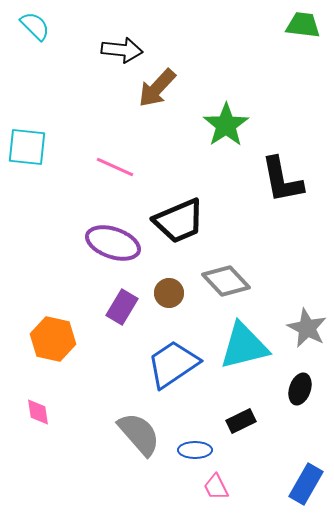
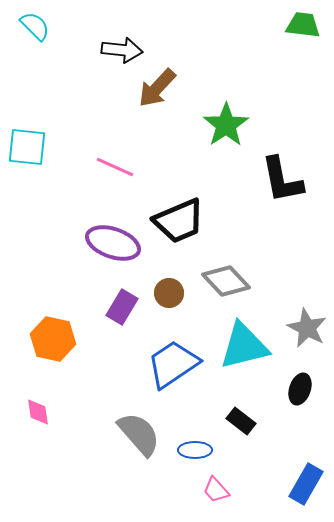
black rectangle: rotated 64 degrees clockwise
pink trapezoid: moved 3 px down; rotated 16 degrees counterclockwise
